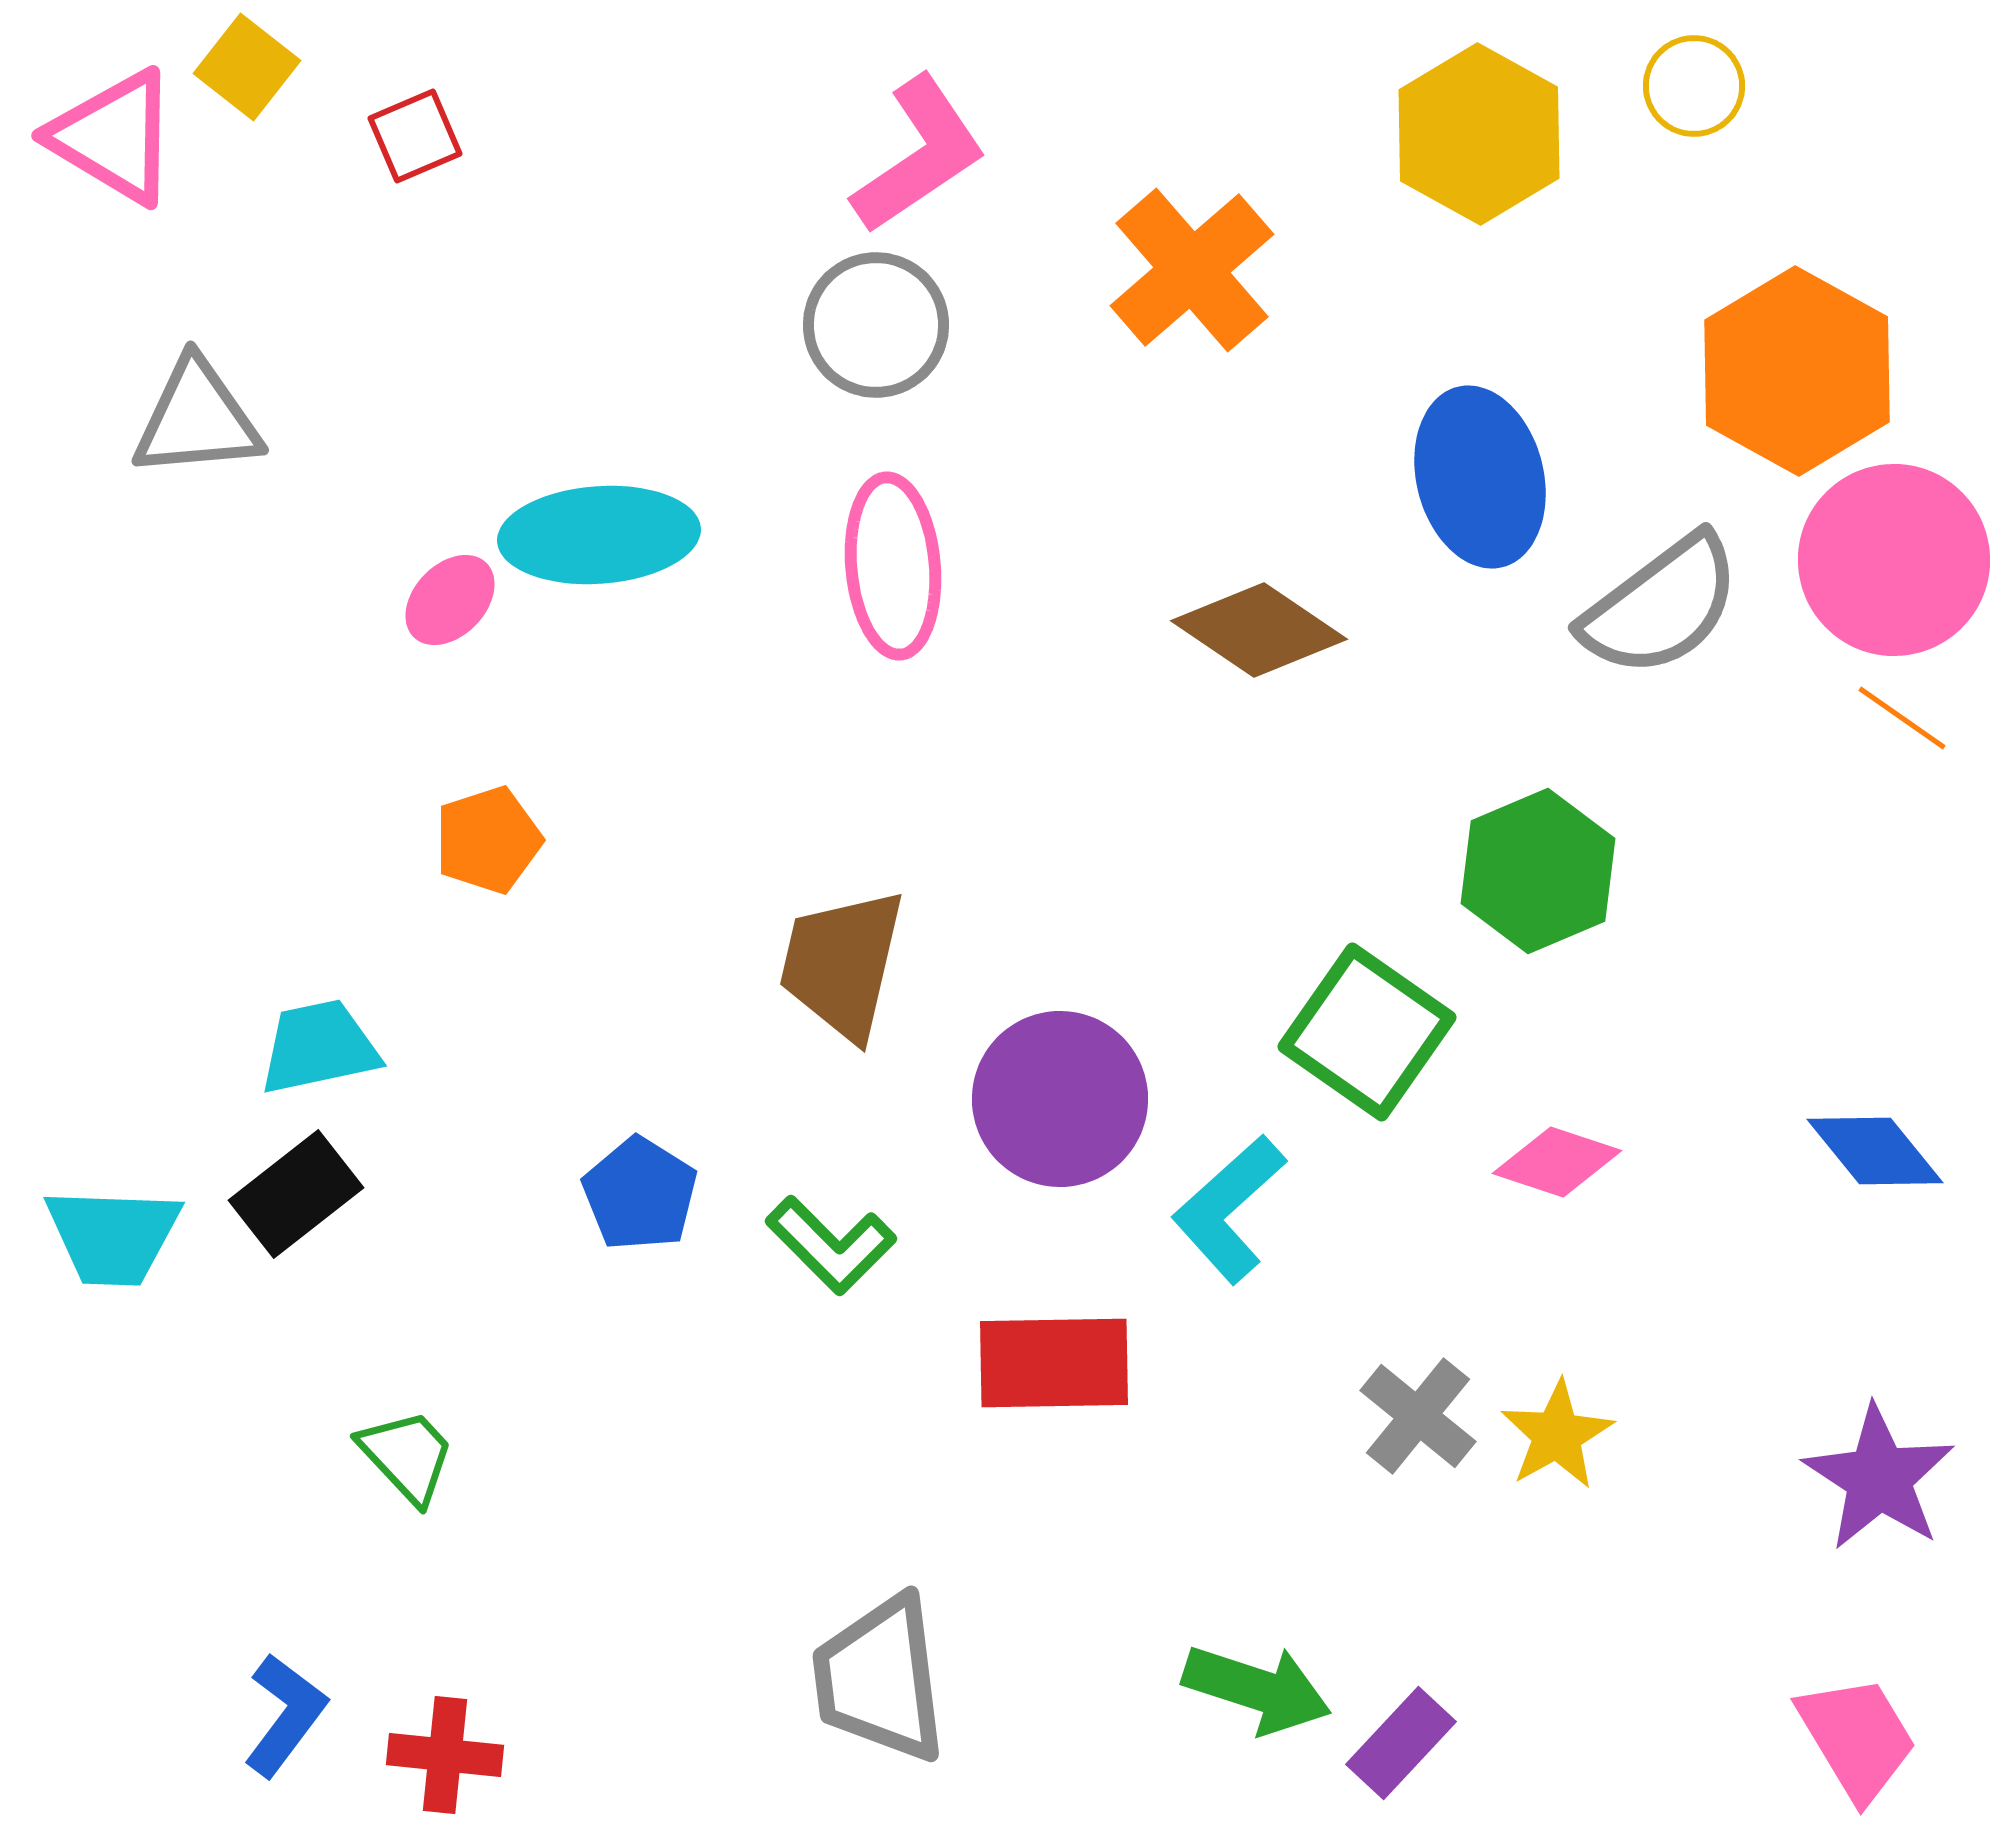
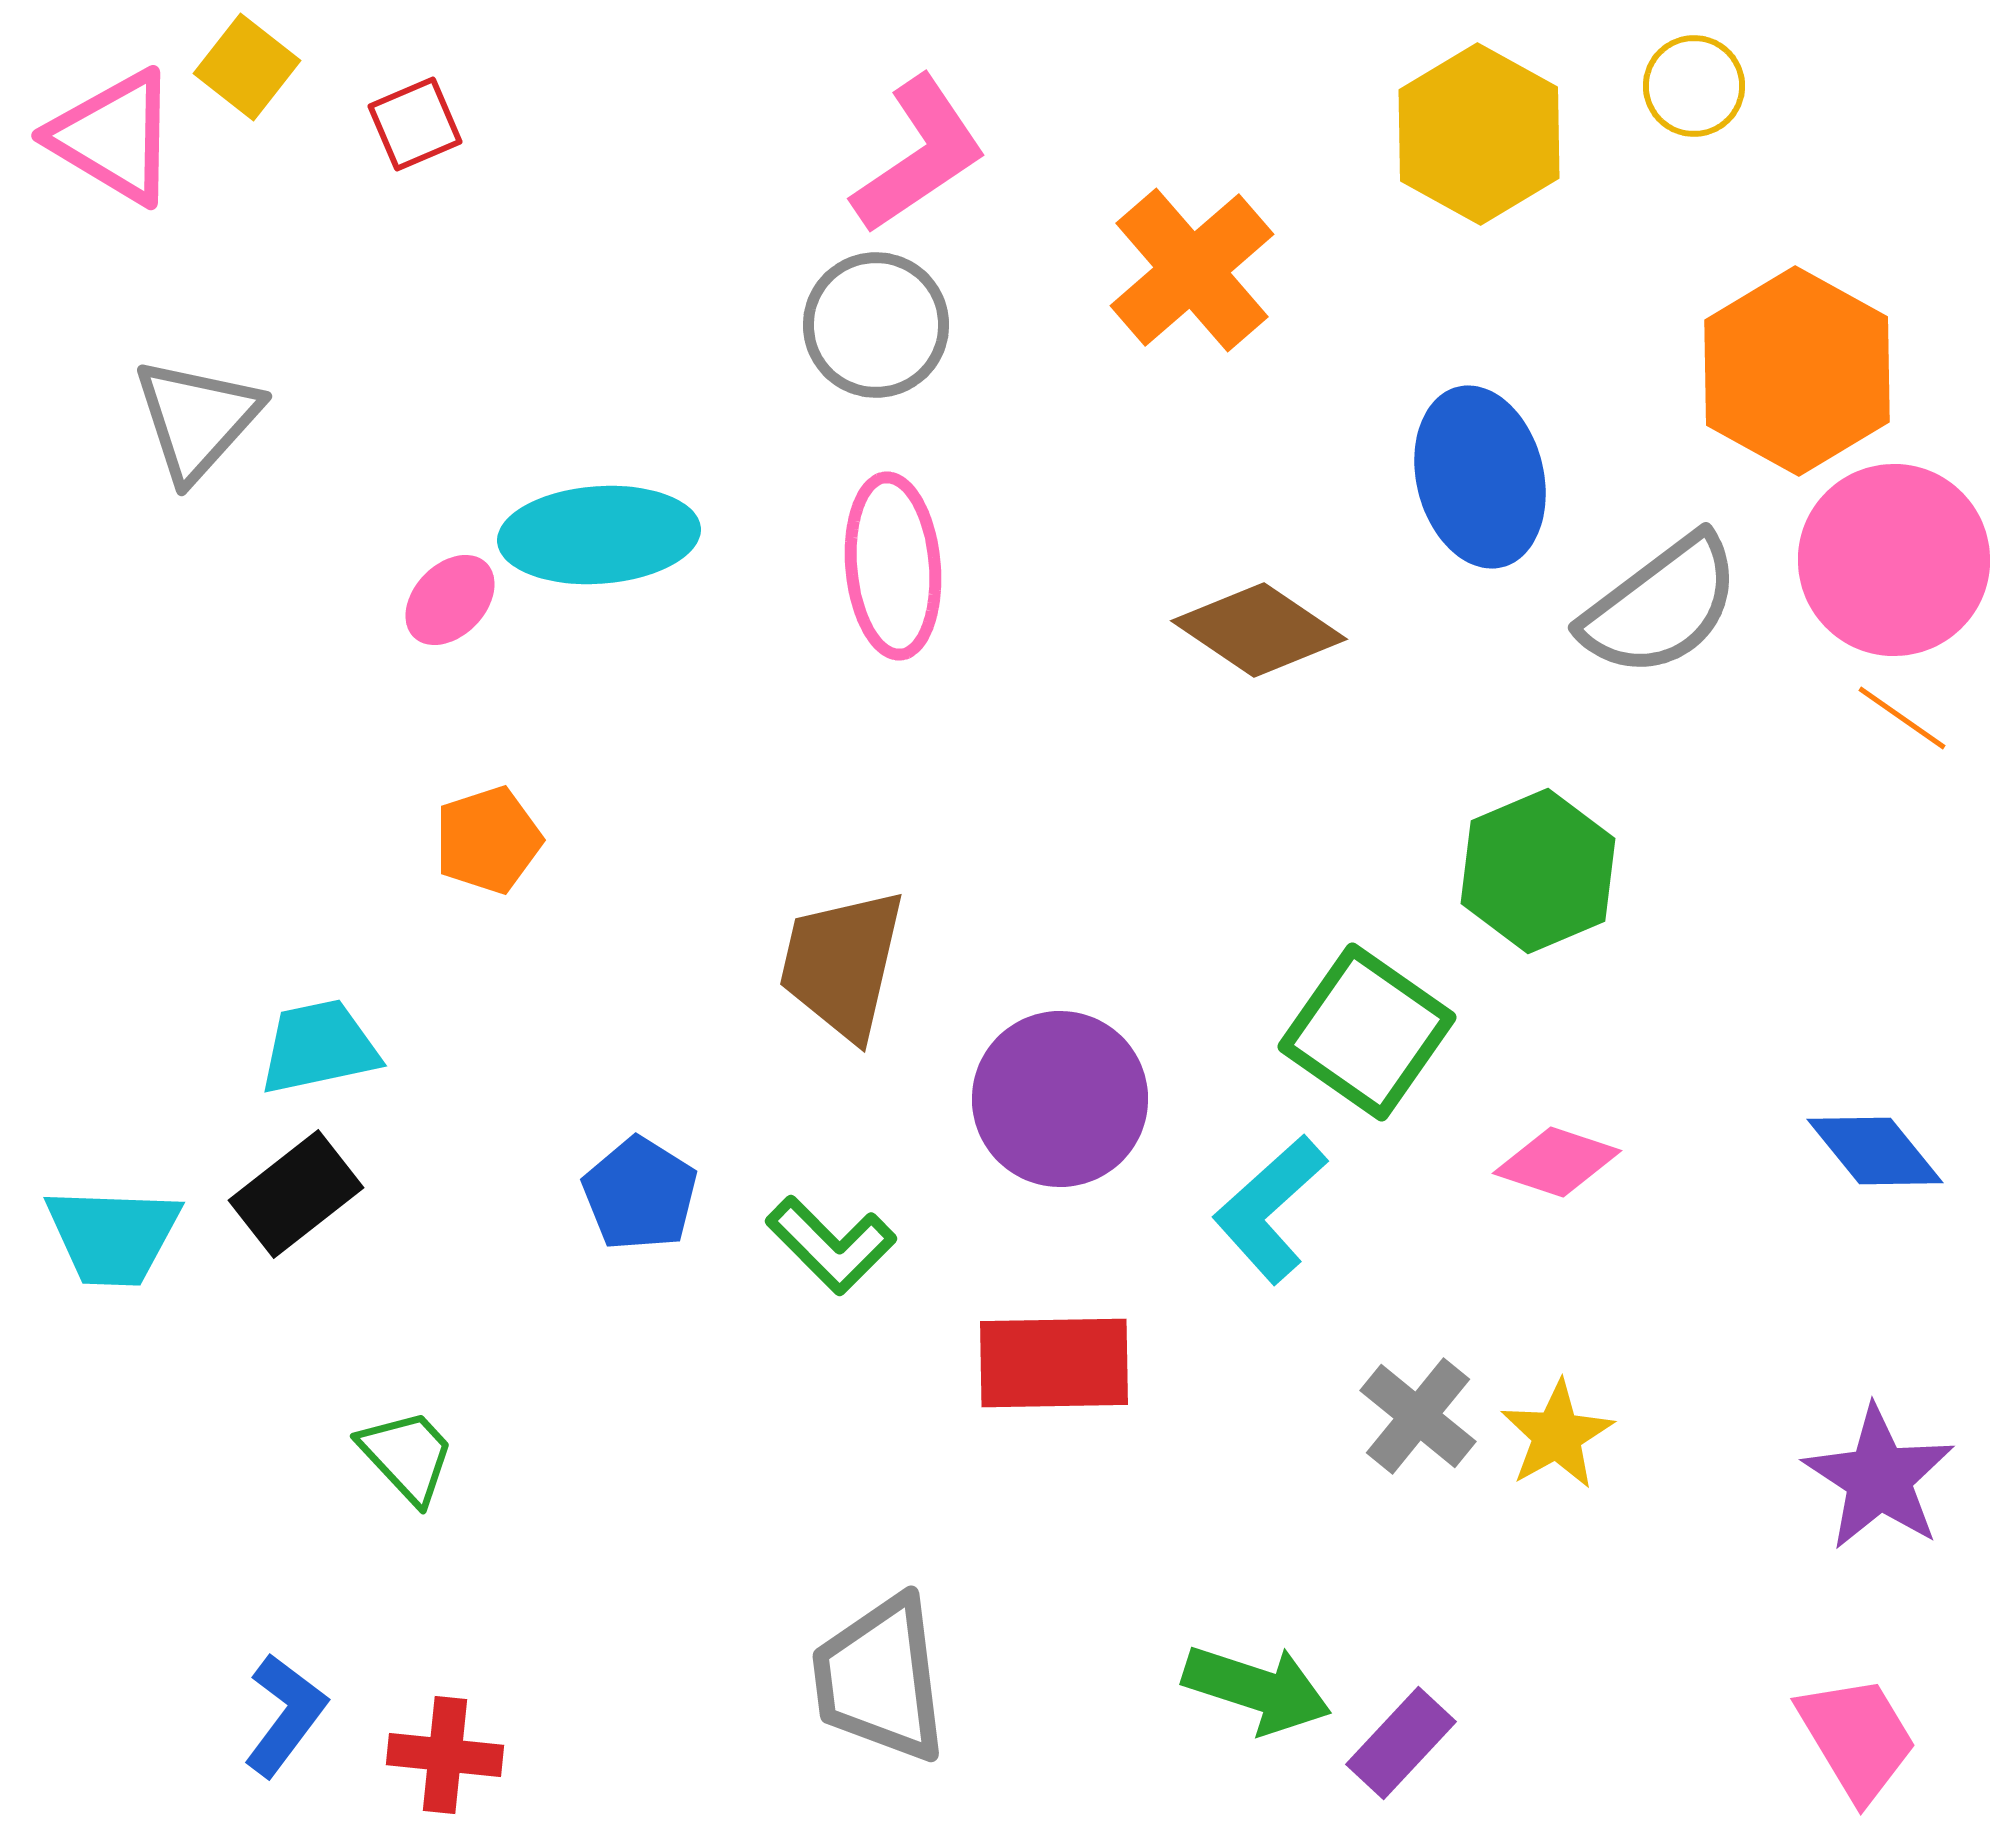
red square at (415, 136): moved 12 px up
gray triangle at (197, 419): rotated 43 degrees counterclockwise
cyan L-shape at (1229, 1209): moved 41 px right
